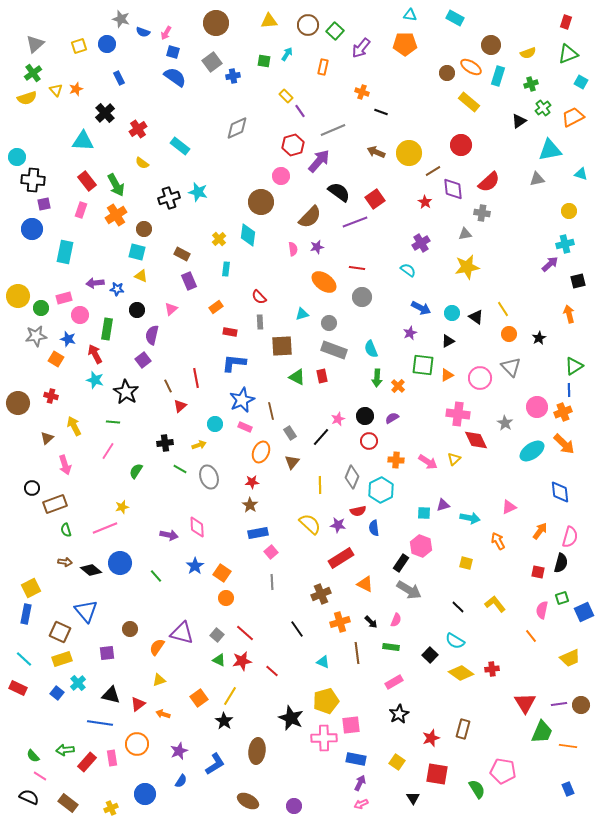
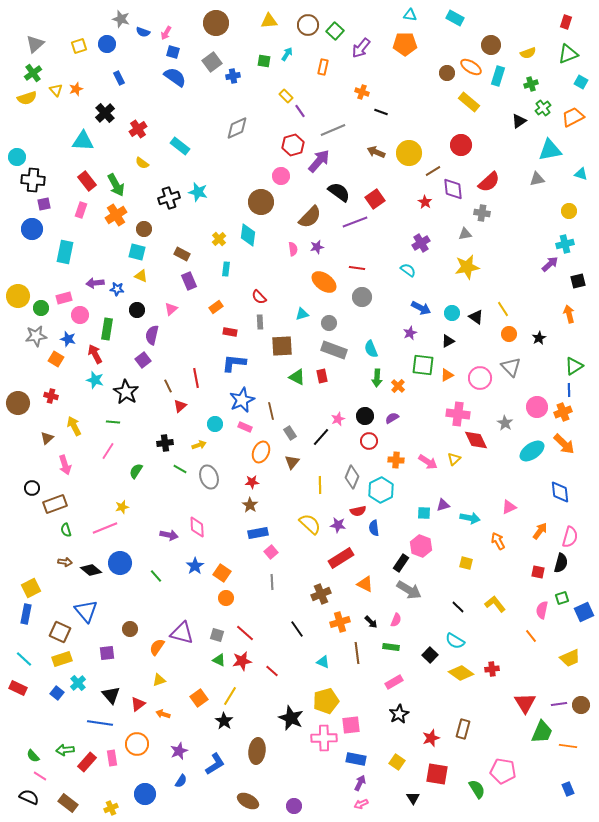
gray square at (217, 635): rotated 24 degrees counterclockwise
black triangle at (111, 695): rotated 36 degrees clockwise
